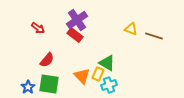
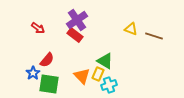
green triangle: moved 2 px left, 2 px up
blue star: moved 5 px right, 14 px up
